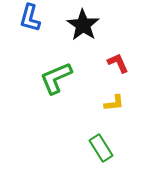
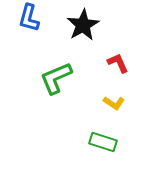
blue L-shape: moved 1 px left
black star: rotated 8 degrees clockwise
yellow L-shape: rotated 40 degrees clockwise
green rectangle: moved 2 px right, 6 px up; rotated 40 degrees counterclockwise
